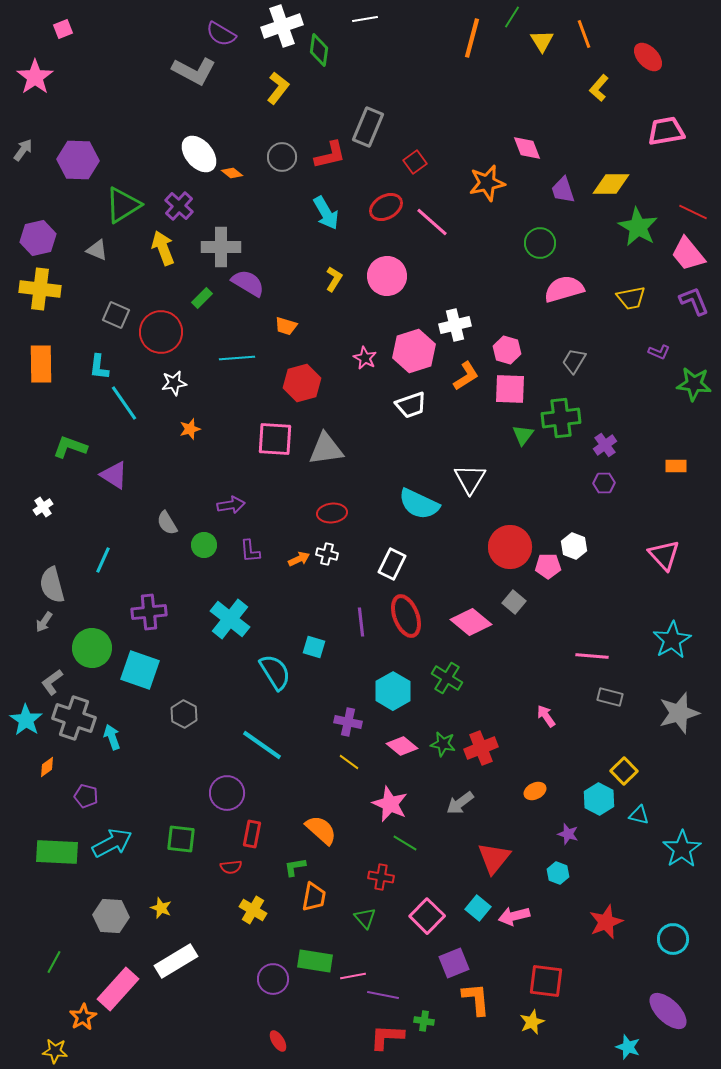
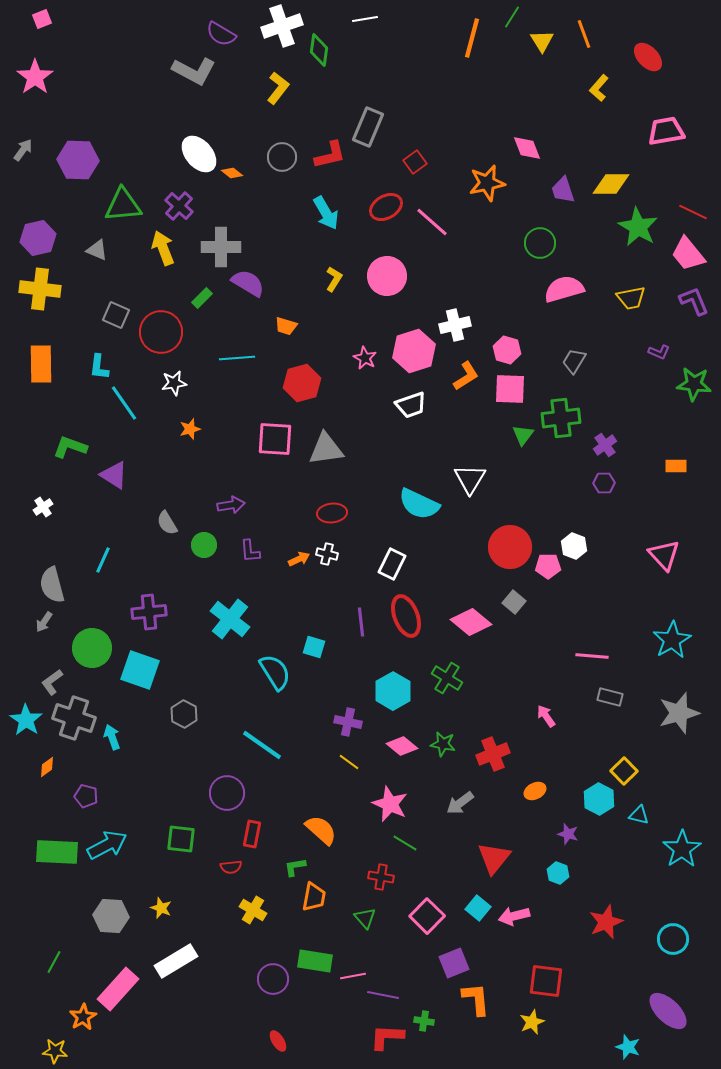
pink square at (63, 29): moved 21 px left, 10 px up
green triangle at (123, 205): rotated 27 degrees clockwise
red cross at (481, 748): moved 12 px right, 6 px down
cyan arrow at (112, 843): moved 5 px left, 2 px down
